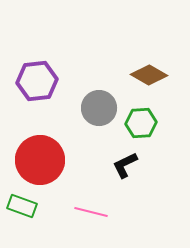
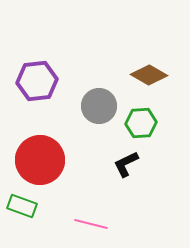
gray circle: moved 2 px up
black L-shape: moved 1 px right, 1 px up
pink line: moved 12 px down
